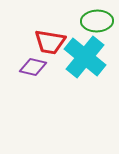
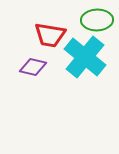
green ellipse: moved 1 px up
red trapezoid: moved 7 px up
